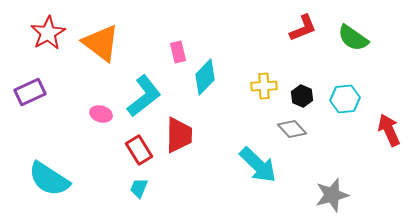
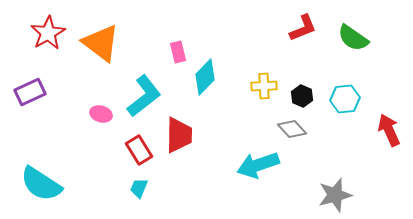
cyan arrow: rotated 117 degrees clockwise
cyan semicircle: moved 8 px left, 5 px down
gray star: moved 3 px right
